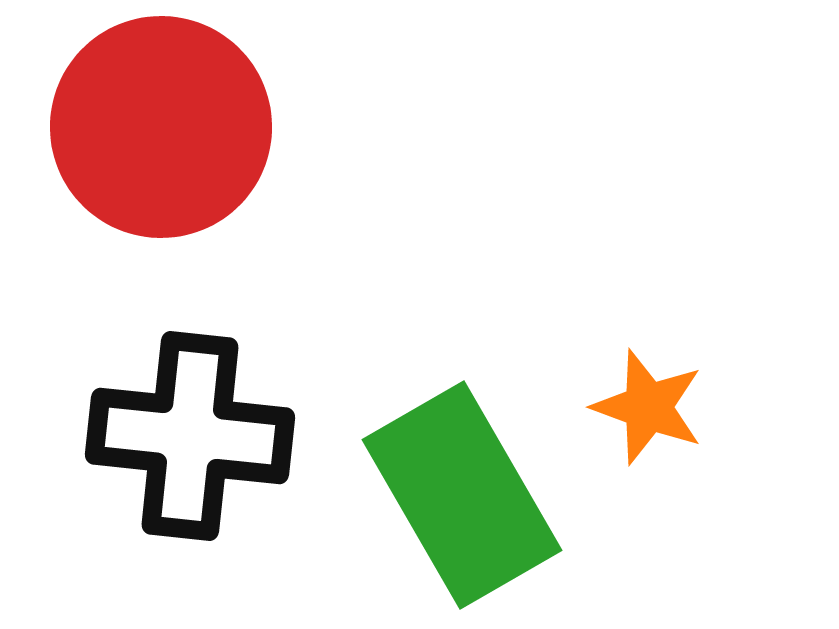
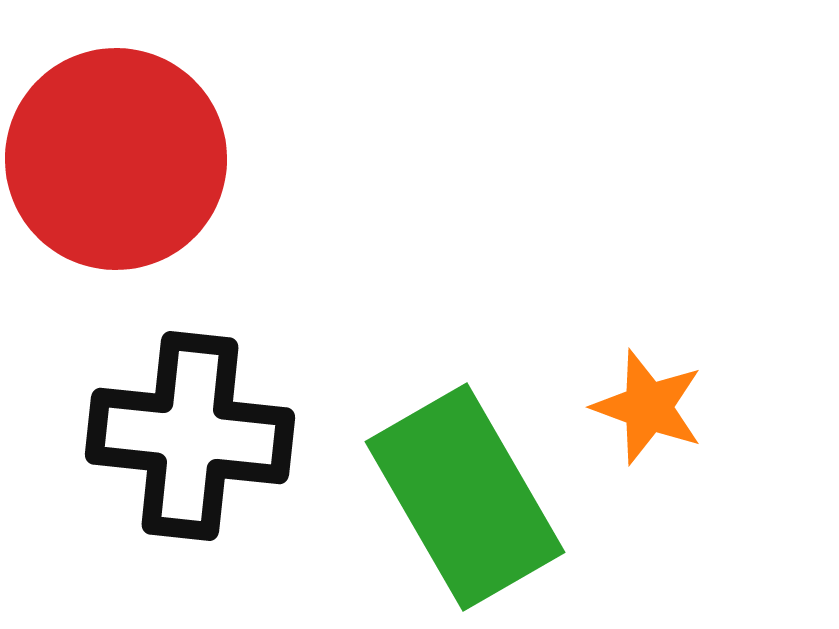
red circle: moved 45 px left, 32 px down
green rectangle: moved 3 px right, 2 px down
